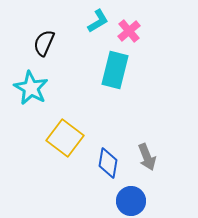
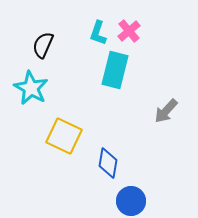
cyan L-shape: moved 12 px down; rotated 140 degrees clockwise
black semicircle: moved 1 px left, 2 px down
yellow square: moved 1 px left, 2 px up; rotated 12 degrees counterclockwise
gray arrow: moved 19 px right, 46 px up; rotated 64 degrees clockwise
